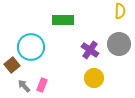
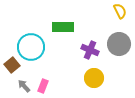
yellow semicircle: rotated 28 degrees counterclockwise
green rectangle: moved 7 px down
purple cross: rotated 12 degrees counterclockwise
pink rectangle: moved 1 px right, 1 px down
